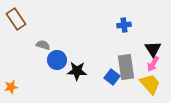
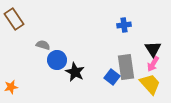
brown rectangle: moved 2 px left
black star: moved 2 px left, 1 px down; rotated 24 degrees clockwise
